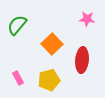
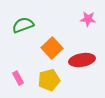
pink star: moved 1 px right
green semicircle: moved 6 px right; rotated 30 degrees clockwise
orange square: moved 4 px down
red ellipse: rotated 75 degrees clockwise
